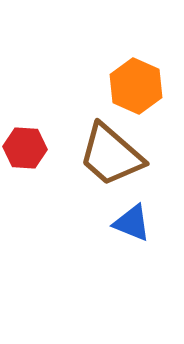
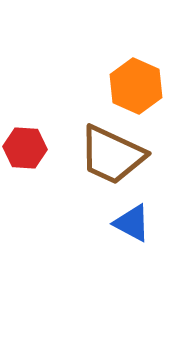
brown trapezoid: moved 1 px right; rotated 16 degrees counterclockwise
blue triangle: rotated 6 degrees clockwise
